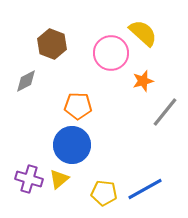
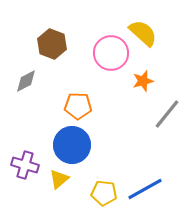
gray line: moved 2 px right, 2 px down
purple cross: moved 4 px left, 14 px up
